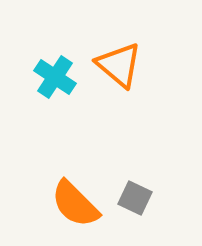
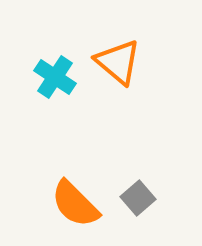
orange triangle: moved 1 px left, 3 px up
gray square: moved 3 px right; rotated 24 degrees clockwise
